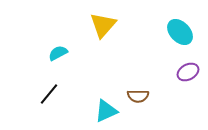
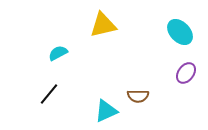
yellow triangle: rotated 36 degrees clockwise
purple ellipse: moved 2 px left, 1 px down; rotated 25 degrees counterclockwise
